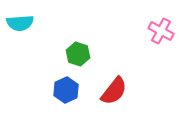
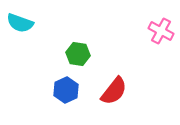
cyan semicircle: rotated 24 degrees clockwise
green hexagon: rotated 10 degrees counterclockwise
